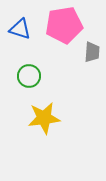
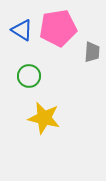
pink pentagon: moved 6 px left, 3 px down
blue triangle: moved 2 px right, 1 px down; rotated 15 degrees clockwise
yellow star: rotated 20 degrees clockwise
